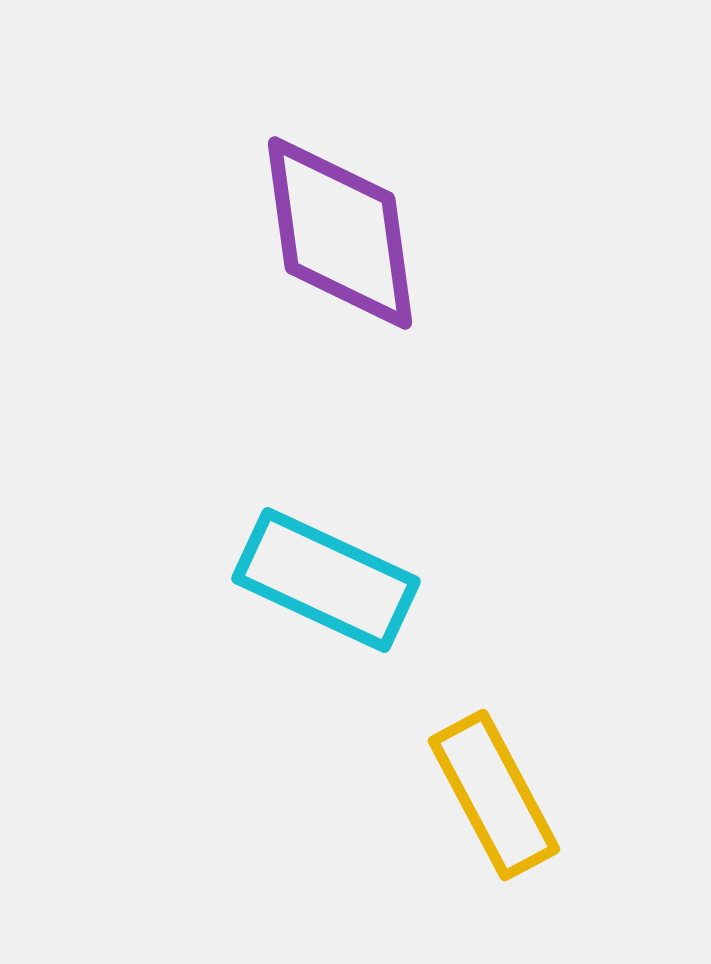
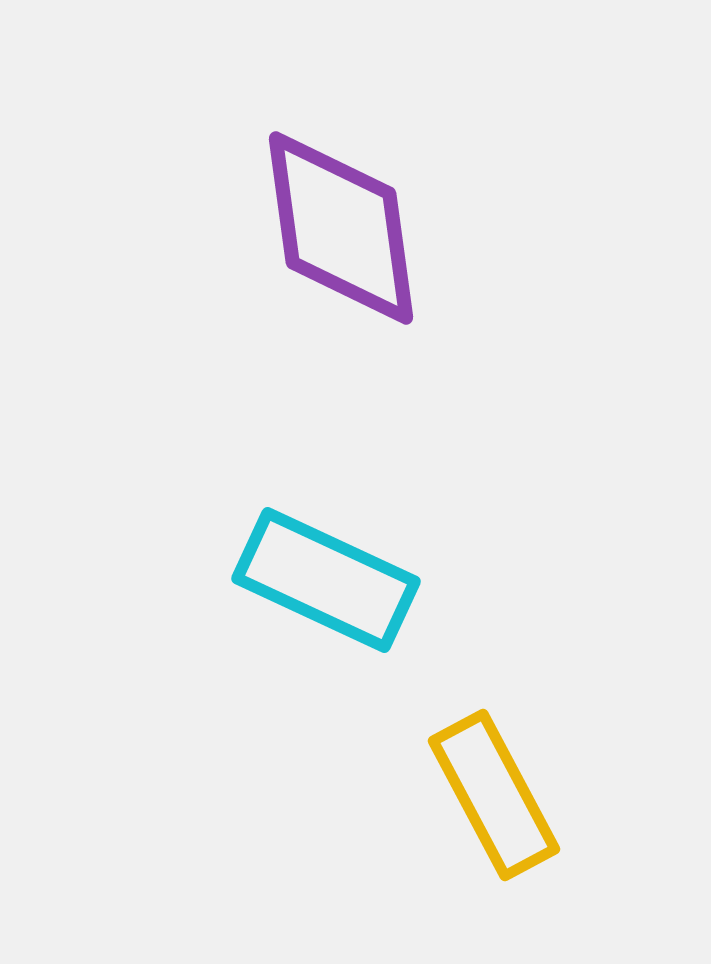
purple diamond: moved 1 px right, 5 px up
